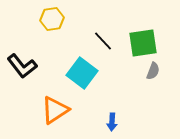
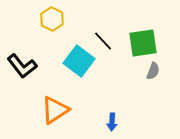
yellow hexagon: rotated 25 degrees counterclockwise
cyan square: moved 3 px left, 12 px up
